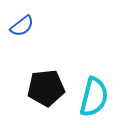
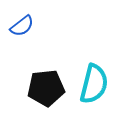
cyan semicircle: moved 13 px up
